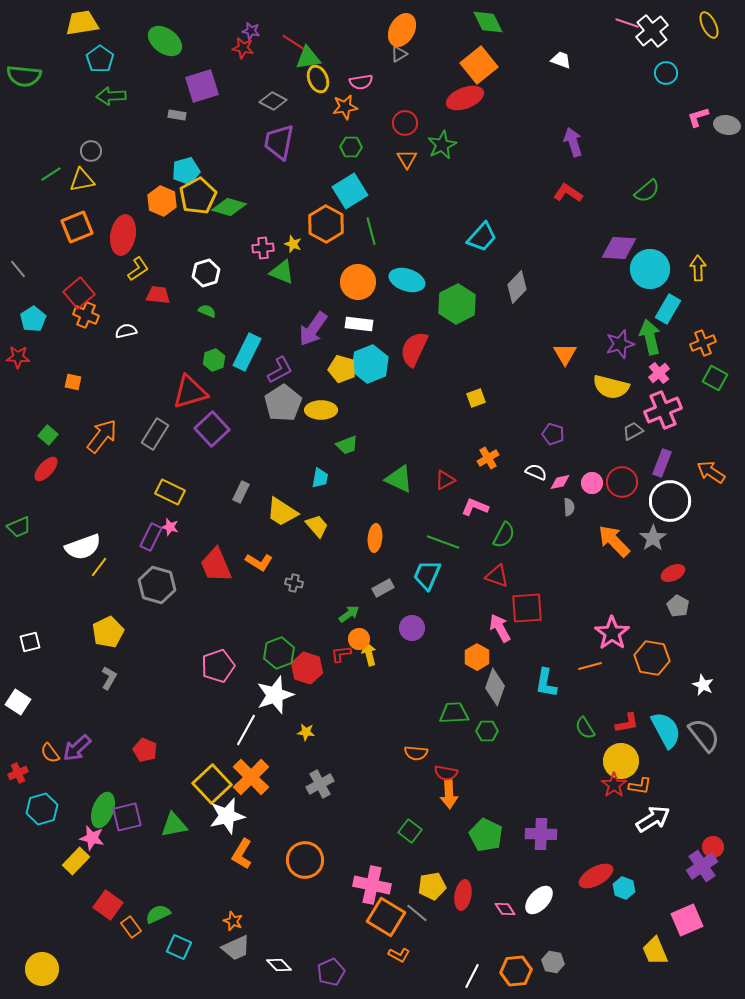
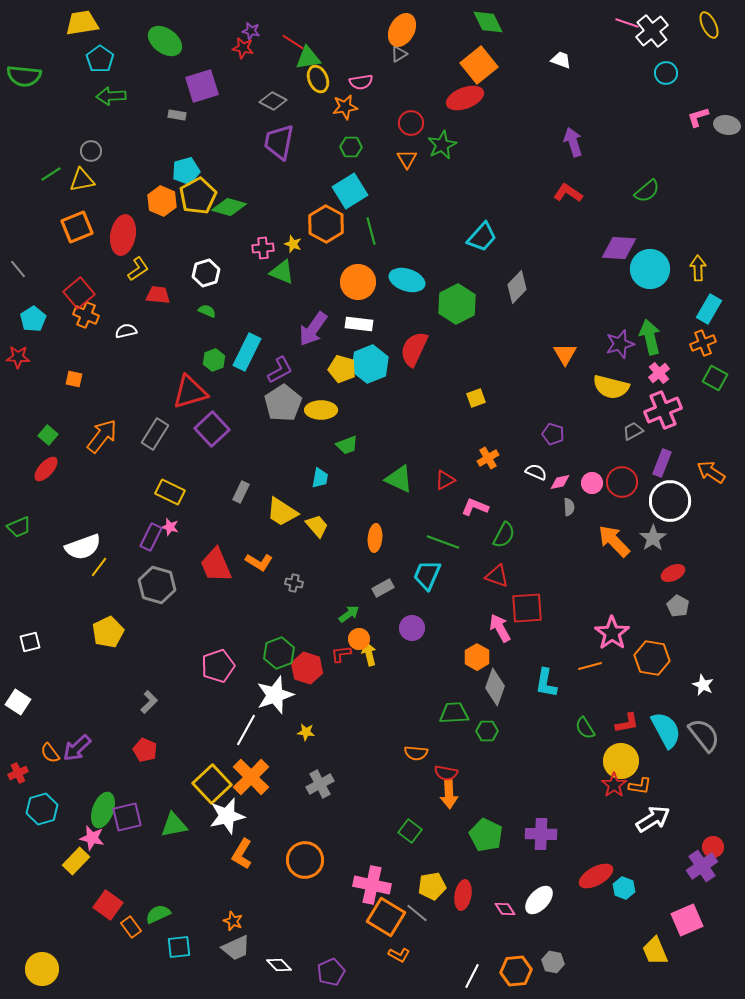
red circle at (405, 123): moved 6 px right
cyan rectangle at (668, 309): moved 41 px right
orange square at (73, 382): moved 1 px right, 3 px up
gray L-shape at (109, 678): moved 40 px right, 24 px down; rotated 15 degrees clockwise
cyan square at (179, 947): rotated 30 degrees counterclockwise
